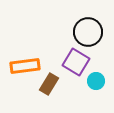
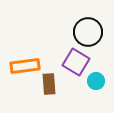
brown rectangle: rotated 35 degrees counterclockwise
